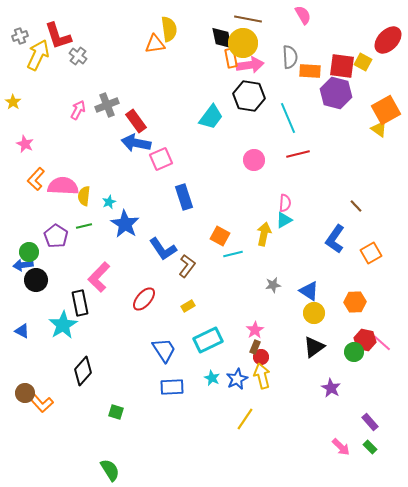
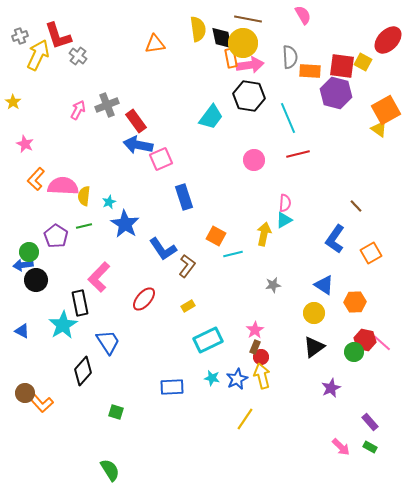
yellow semicircle at (169, 29): moved 29 px right
blue arrow at (136, 143): moved 2 px right, 2 px down
orange square at (220, 236): moved 4 px left
blue triangle at (309, 291): moved 15 px right, 6 px up
blue trapezoid at (164, 350): moved 56 px left, 8 px up
cyan star at (212, 378): rotated 14 degrees counterclockwise
purple star at (331, 388): rotated 18 degrees clockwise
green rectangle at (370, 447): rotated 16 degrees counterclockwise
